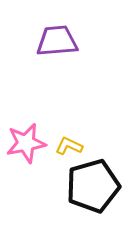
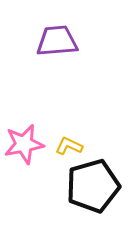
pink star: moved 2 px left, 1 px down
